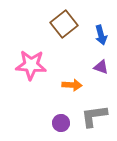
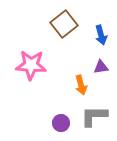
purple triangle: rotated 28 degrees counterclockwise
orange arrow: moved 9 px right; rotated 72 degrees clockwise
gray L-shape: rotated 8 degrees clockwise
